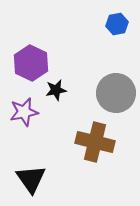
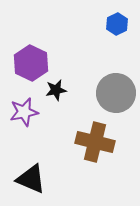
blue hexagon: rotated 15 degrees counterclockwise
black triangle: rotated 32 degrees counterclockwise
